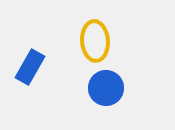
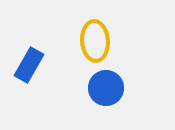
blue rectangle: moved 1 px left, 2 px up
